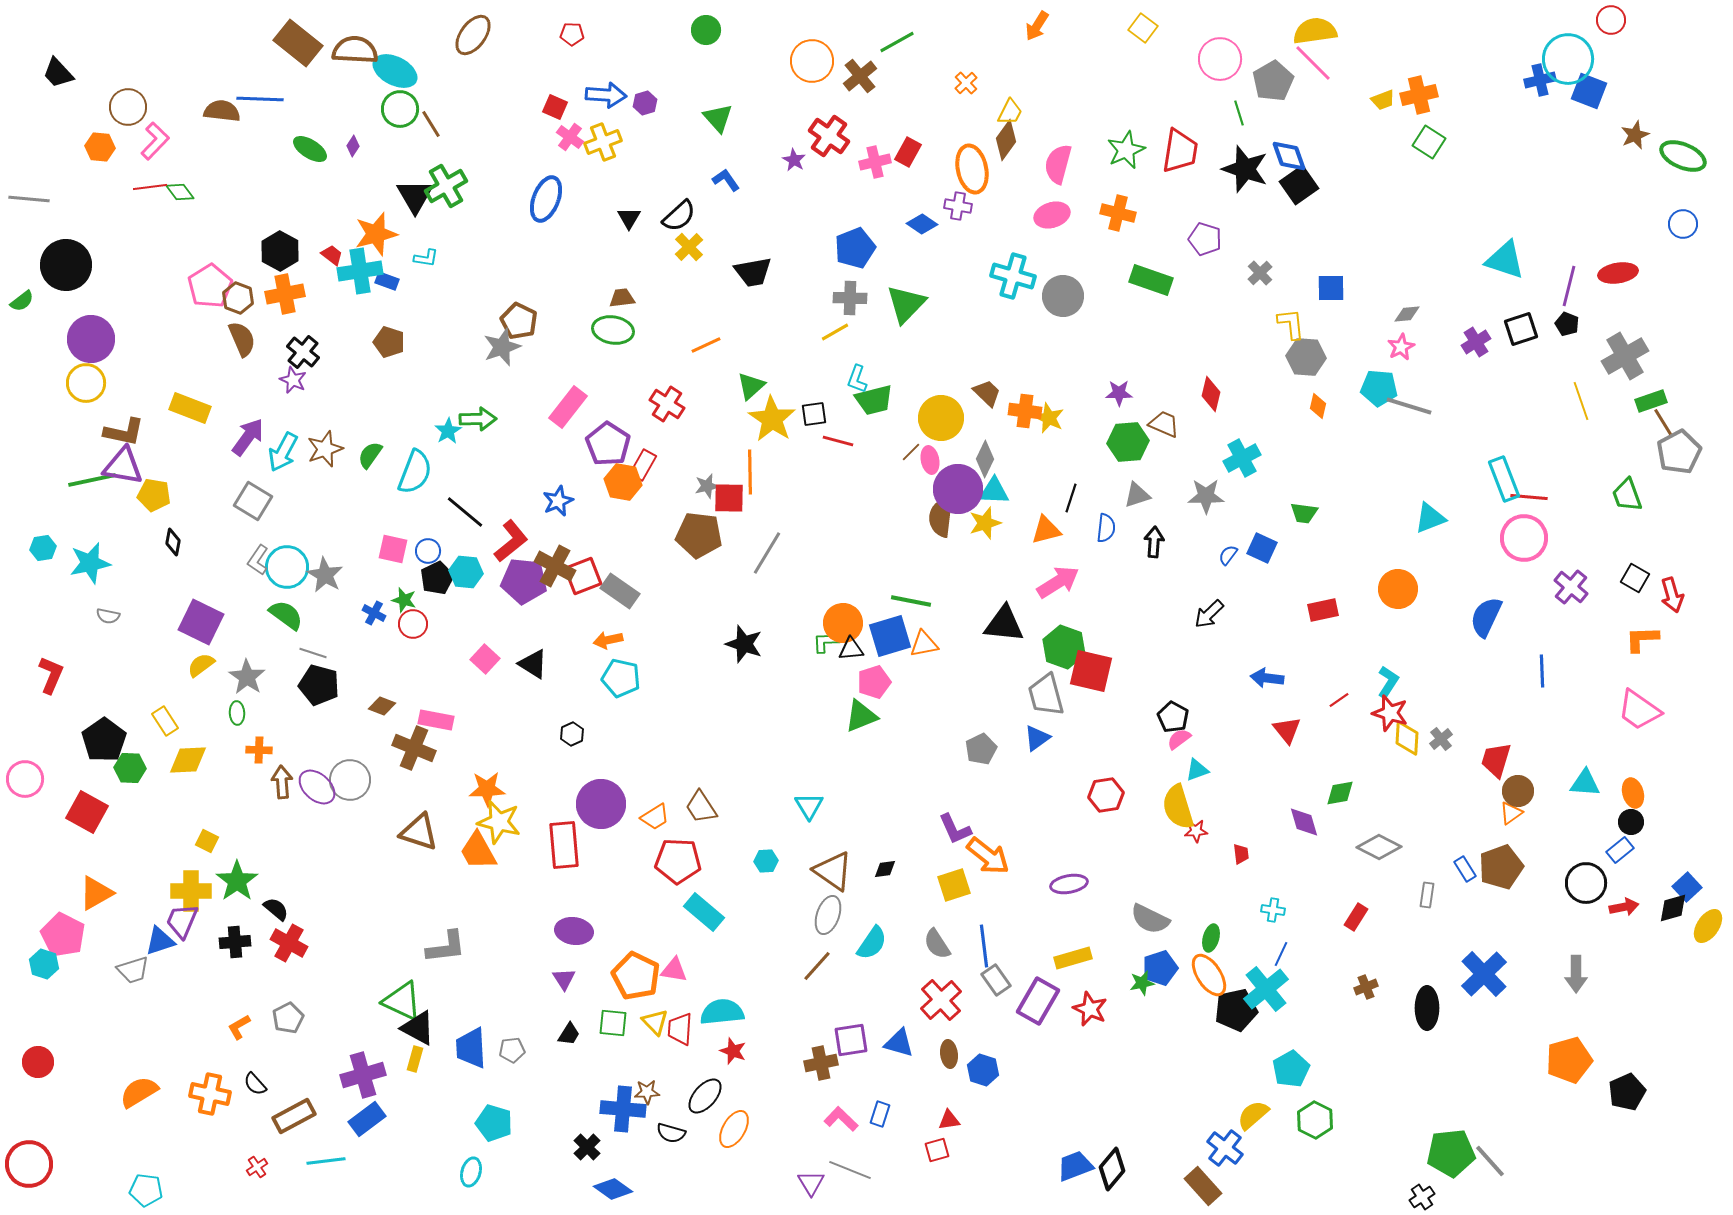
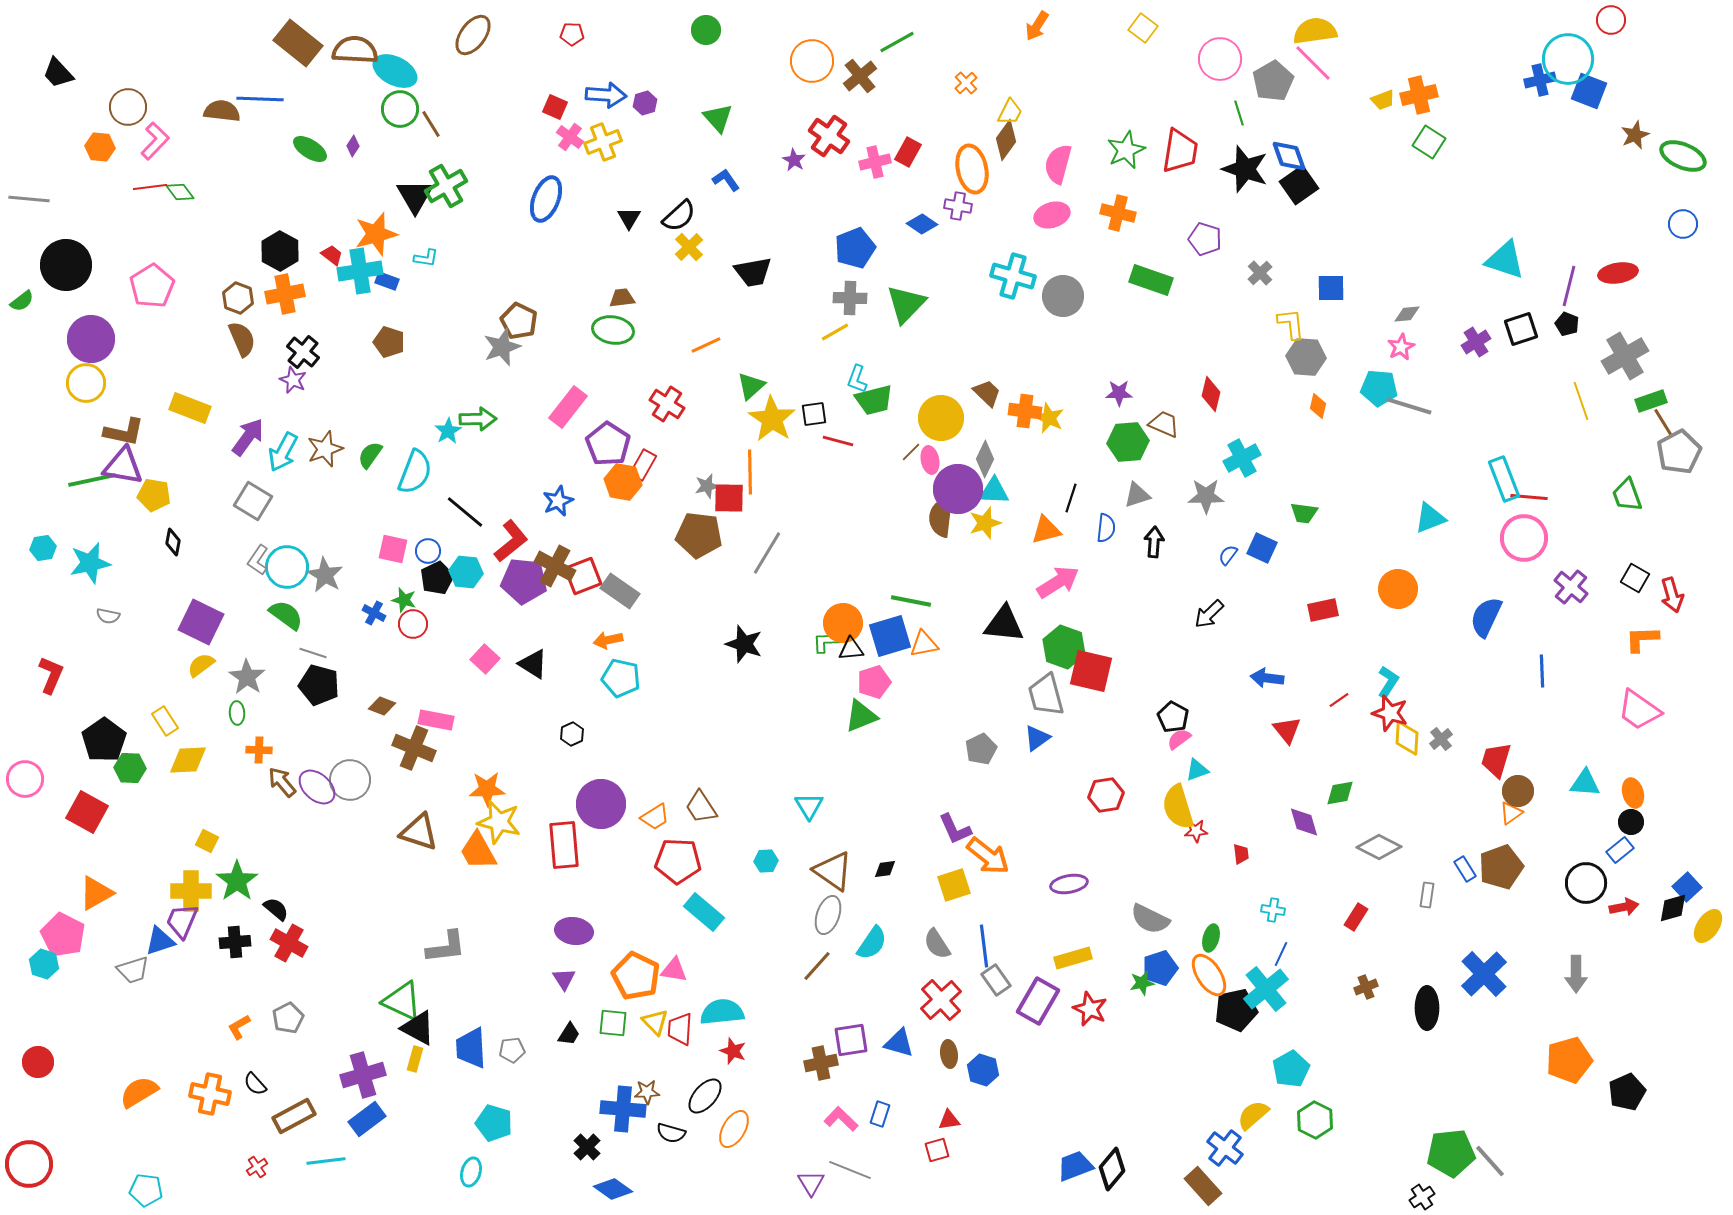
pink pentagon at (210, 286): moved 58 px left
brown arrow at (282, 782): rotated 36 degrees counterclockwise
